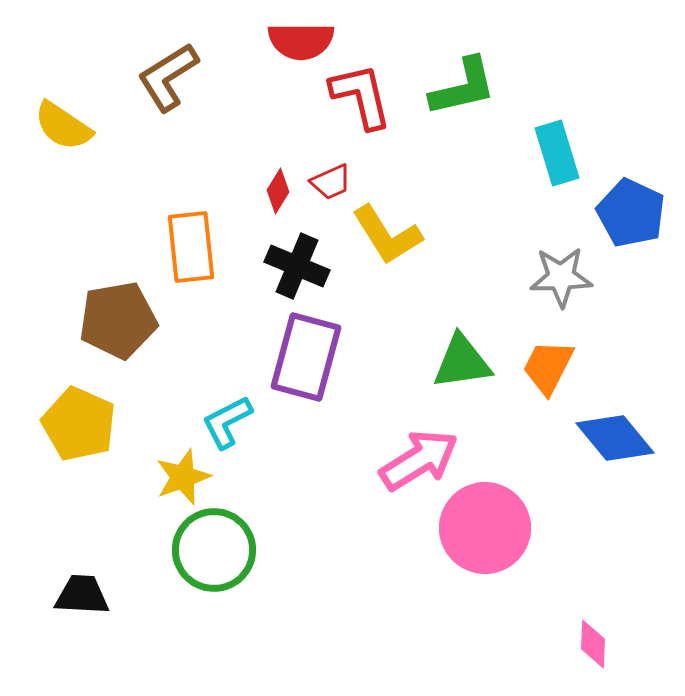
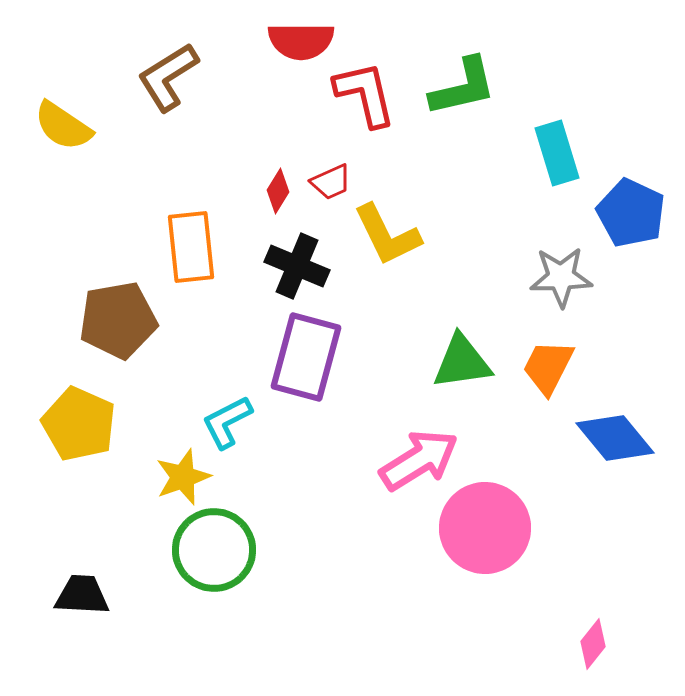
red L-shape: moved 4 px right, 2 px up
yellow L-shape: rotated 6 degrees clockwise
pink diamond: rotated 36 degrees clockwise
